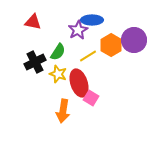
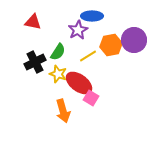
blue ellipse: moved 4 px up
orange hexagon: rotated 20 degrees clockwise
red ellipse: rotated 36 degrees counterclockwise
orange arrow: rotated 25 degrees counterclockwise
